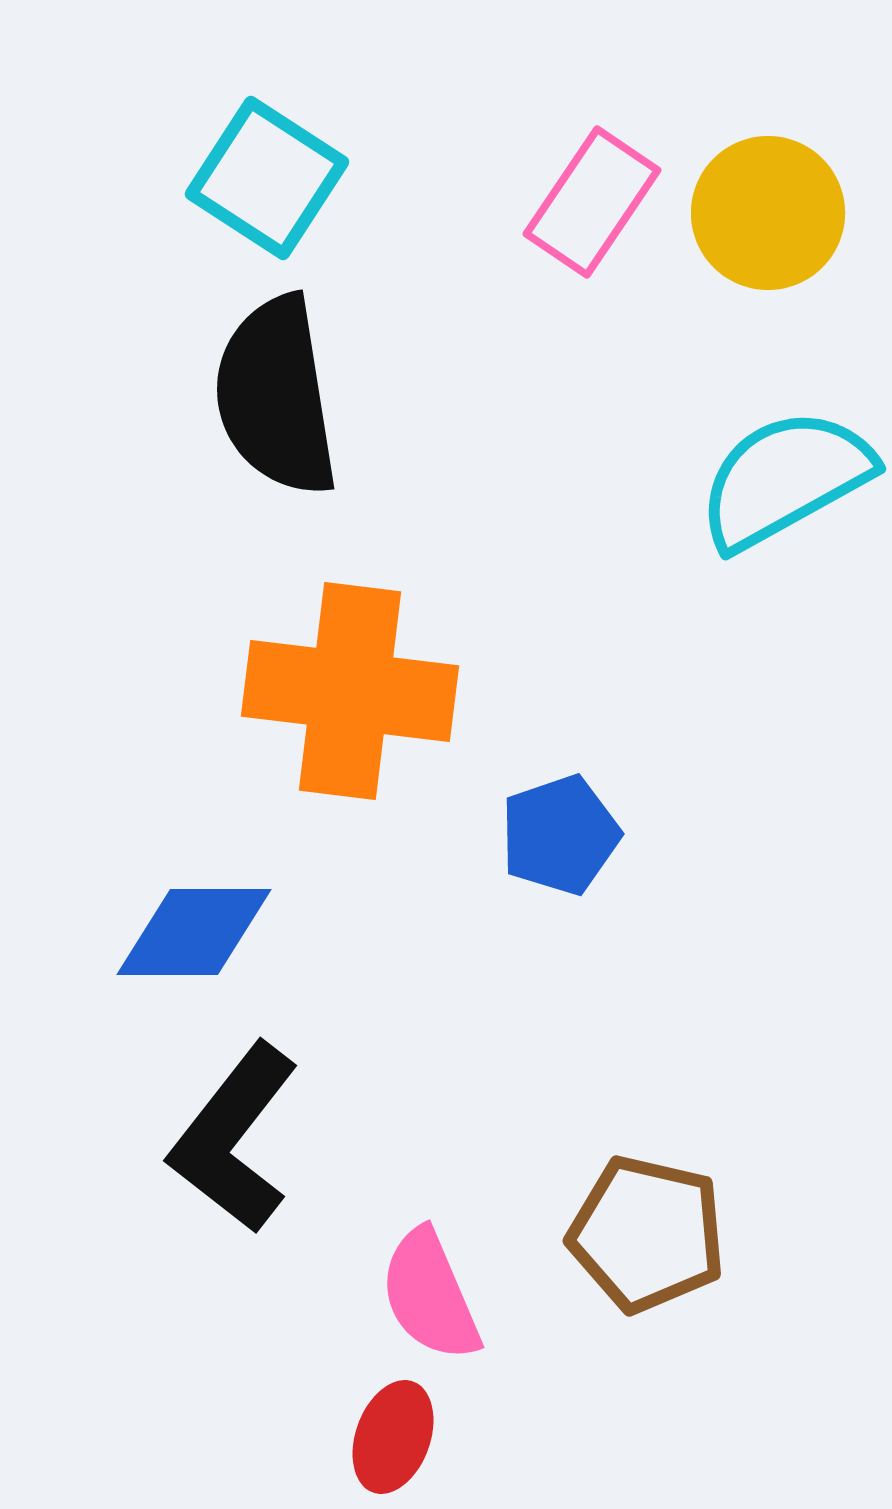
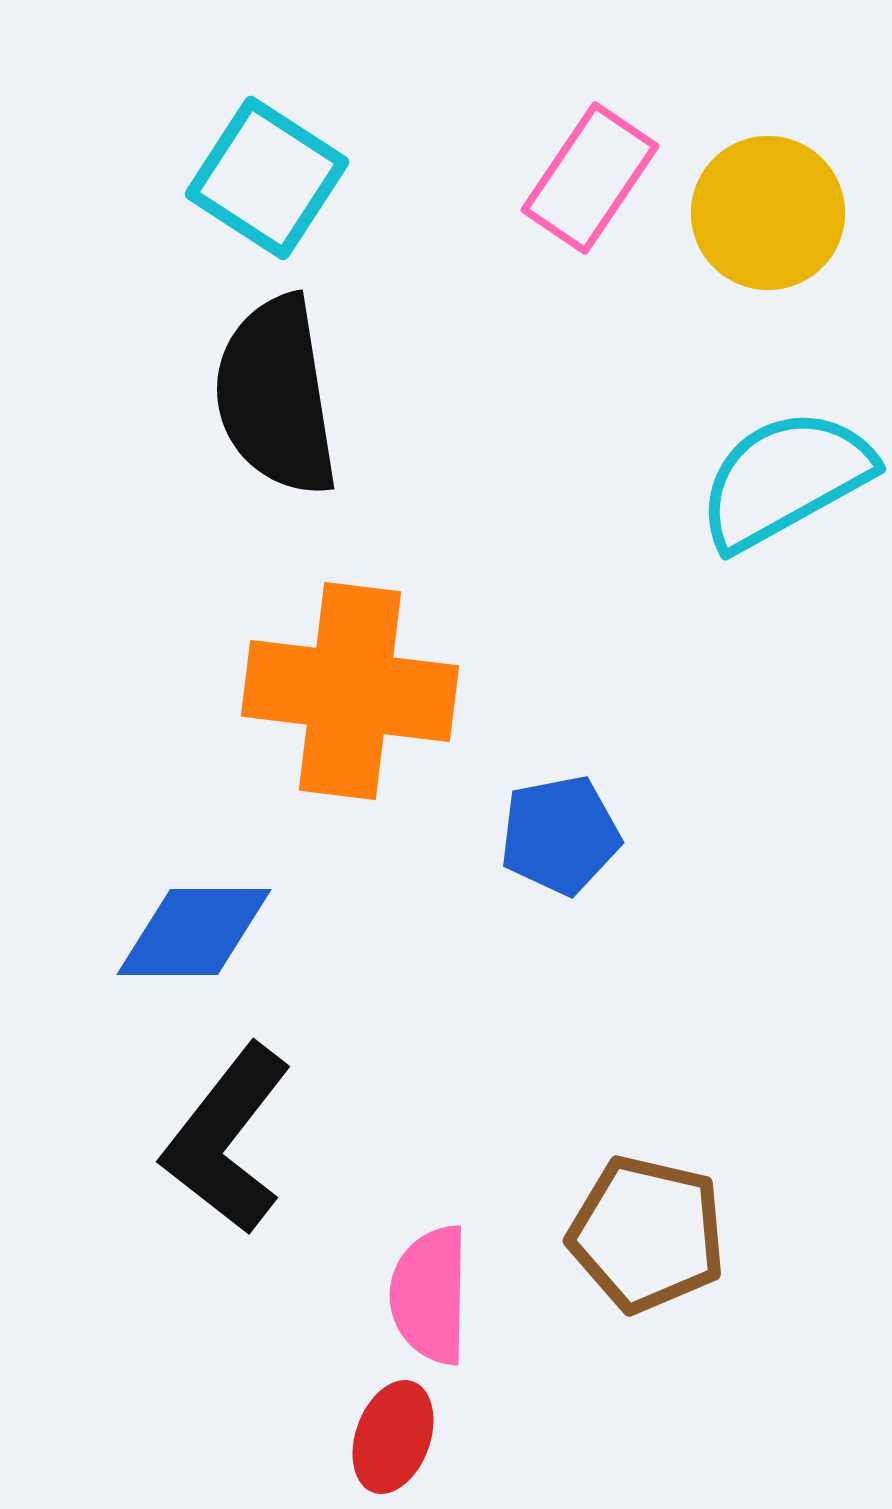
pink rectangle: moved 2 px left, 24 px up
blue pentagon: rotated 8 degrees clockwise
black L-shape: moved 7 px left, 1 px down
pink semicircle: rotated 24 degrees clockwise
